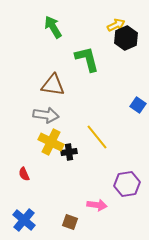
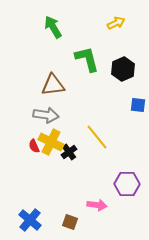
yellow arrow: moved 2 px up
black hexagon: moved 3 px left, 31 px down
brown triangle: rotated 15 degrees counterclockwise
blue square: rotated 28 degrees counterclockwise
black cross: rotated 28 degrees counterclockwise
red semicircle: moved 10 px right, 28 px up
purple hexagon: rotated 10 degrees clockwise
blue cross: moved 6 px right
